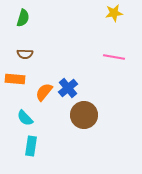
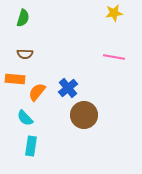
orange semicircle: moved 7 px left
